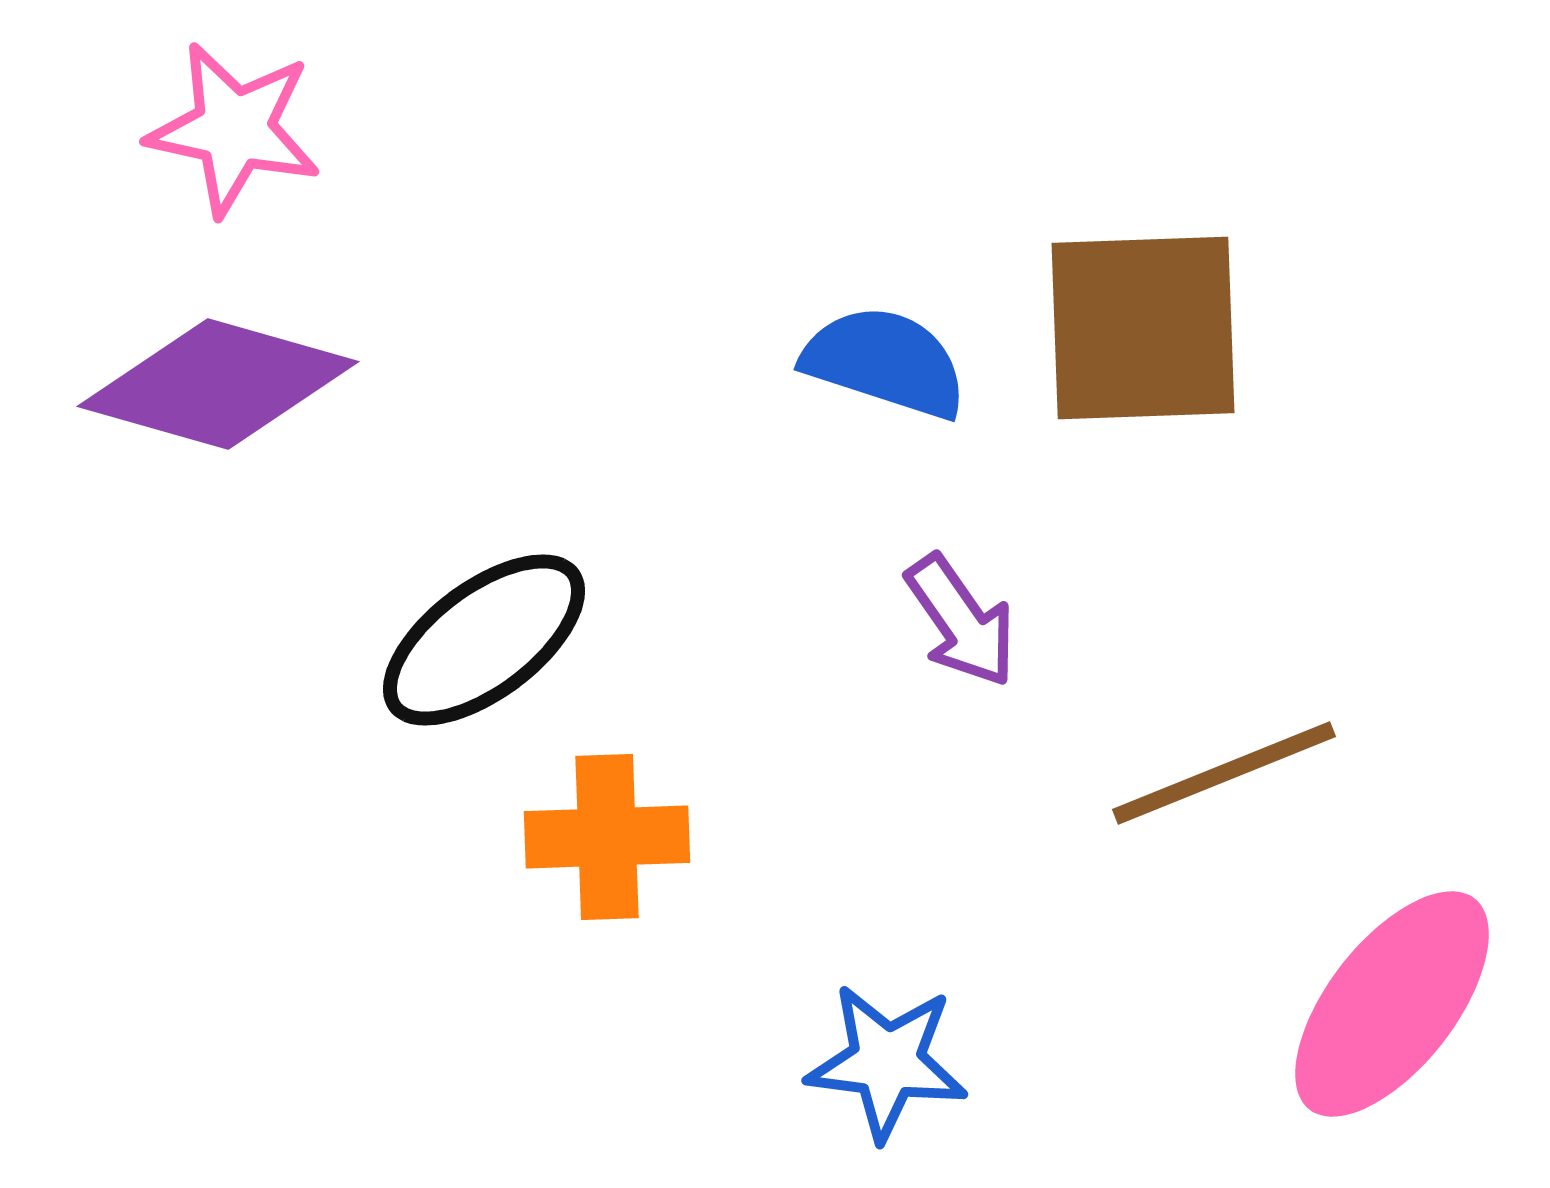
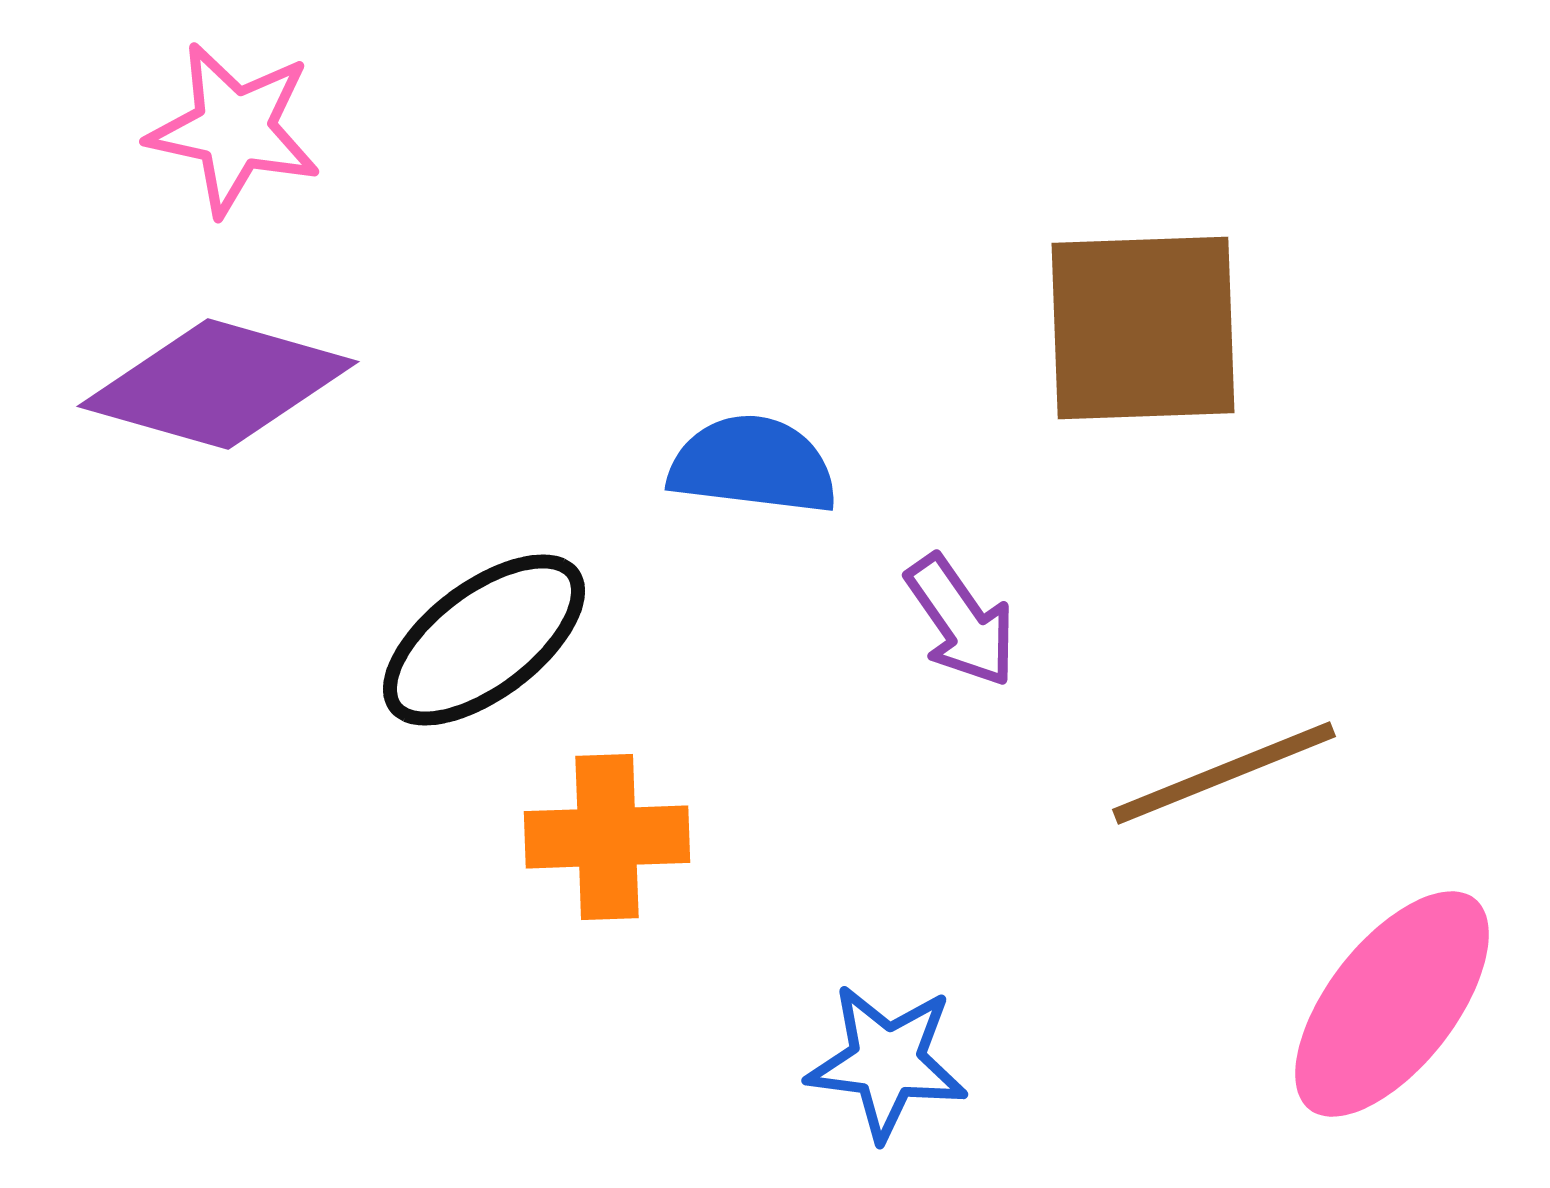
blue semicircle: moved 132 px left, 103 px down; rotated 11 degrees counterclockwise
